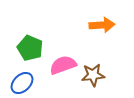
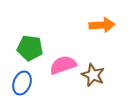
green pentagon: rotated 15 degrees counterclockwise
brown star: rotated 30 degrees clockwise
blue ellipse: rotated 25 degrees counterclockwise
